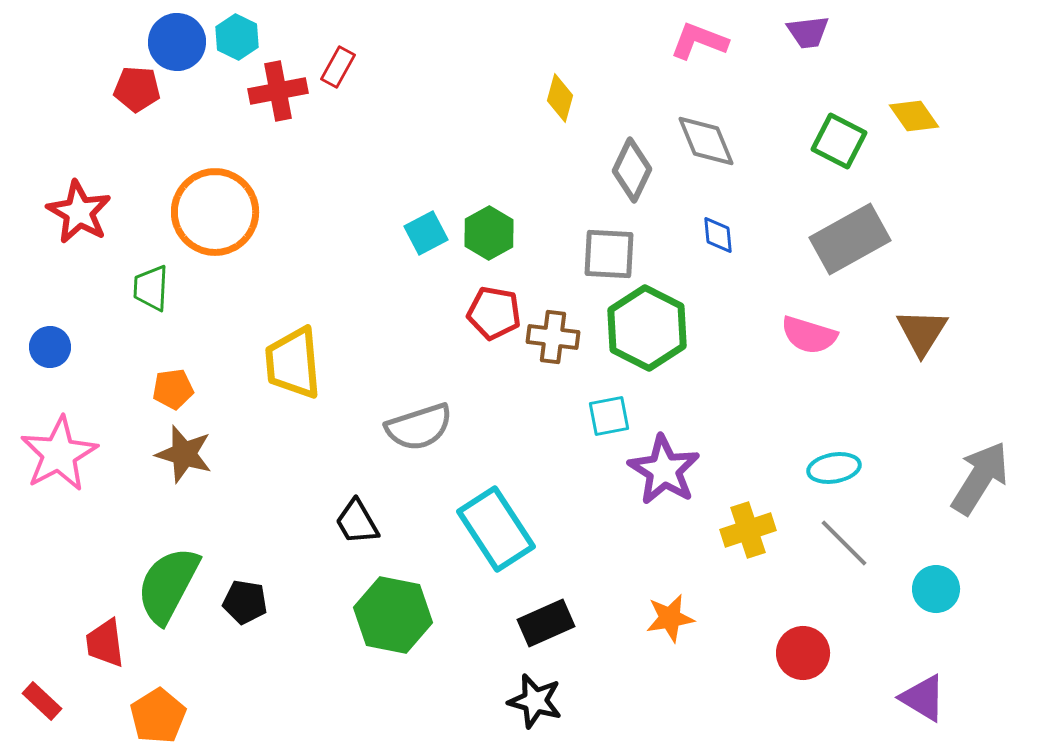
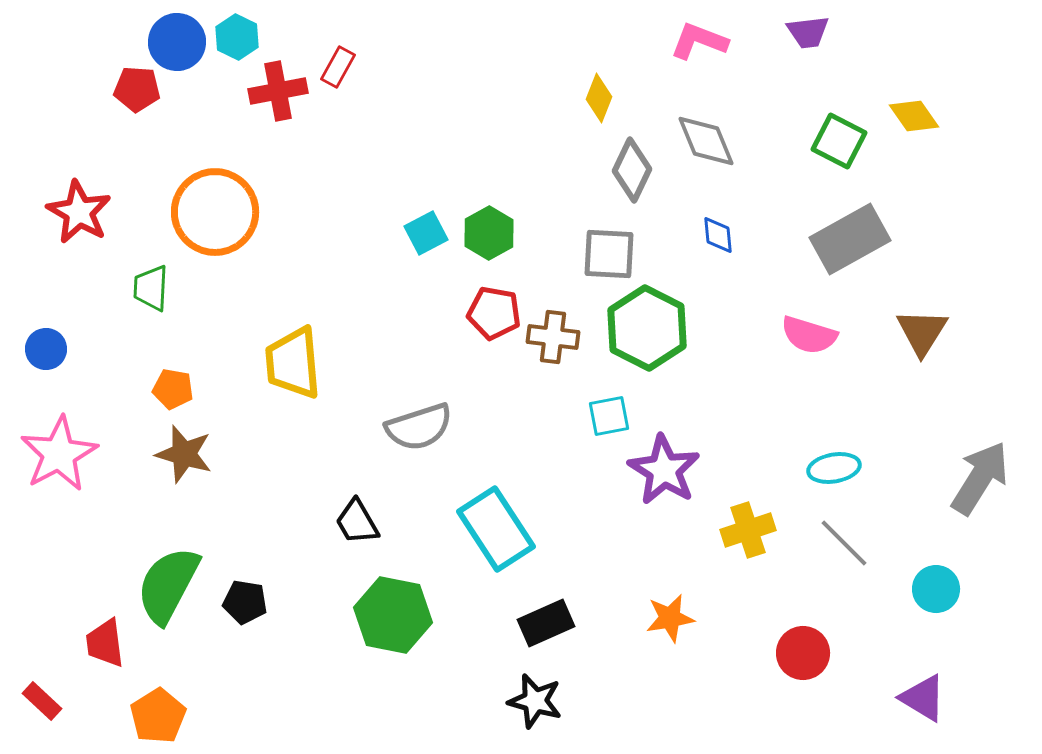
yellow diamond at (560, 98): moved 39 px right; rotated 6 degrees clockwise
blue circle at (50, 347): moved 4 px left, 2 px down
orange pentagon at (173, 389): rotated 18 degrees clockwise
